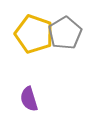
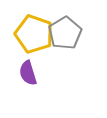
purple semicircle: moved 1 px left, 26 px up
